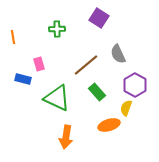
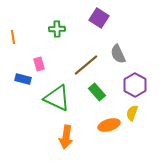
yellow semicircle: moved 6 px right, 5 px down
